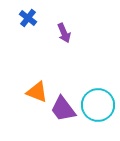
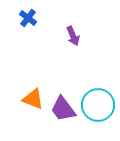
purple arrow: moved 9 px right, 3 px down
orange triangle: moved 4 px left, 7 px down
